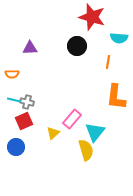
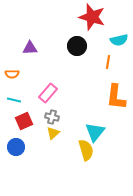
cyan semicircle: moved 2 px down; rotated 18 degrees counterclockwise
gray cross: moved 25 px right, 15 px down
pink rectangle: moved 24 px left, 26 px up
